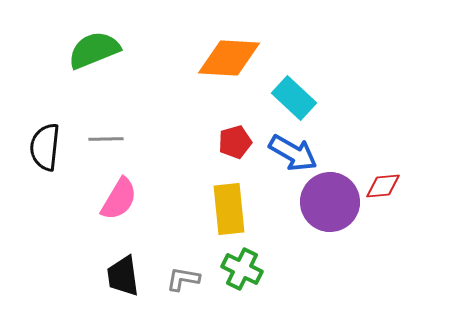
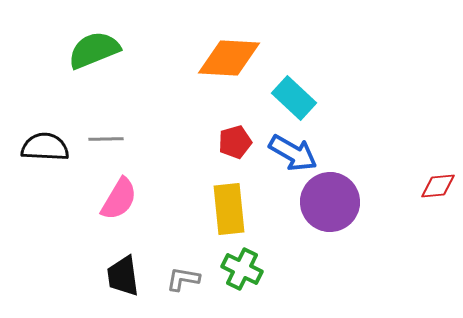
black semicircle: rotated 87 degrees clockwise
red diamond: moved 55 px right
